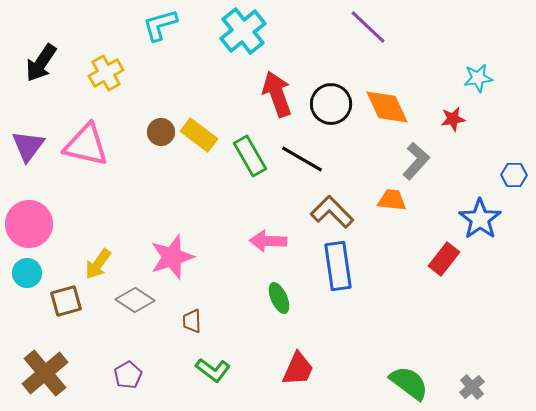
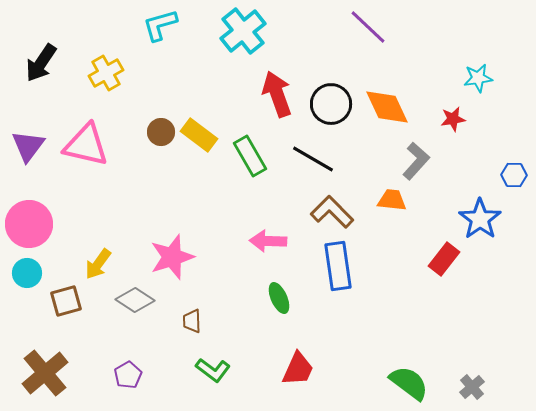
black line: moved 11 px right
